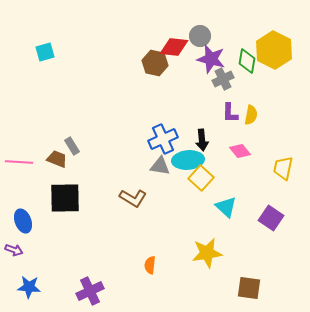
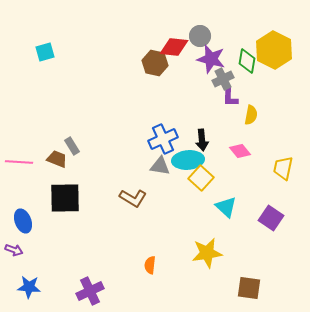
purple L-shape: moved 16 px up
